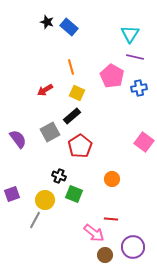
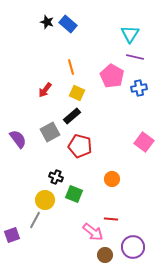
blue rectangle: moved 1 px left, 3 px up
red arrow: rotated 21 degrees counterclockwise
red pentagon: rotated 25 degrees counterclockwise
black cross: moved 3 px left, 1 px down
purple square: moved 41 px down
pink arrow: moved 1 px left, 1 px up
